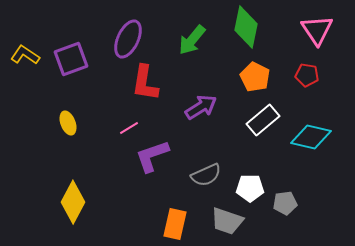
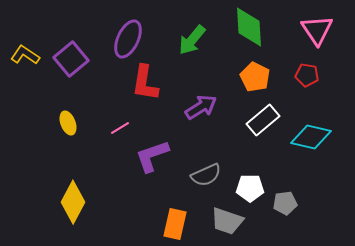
green diamond: moved 3 px right; rotated 15 degrees counterclockwise
purple square: rotated 20 degrees counterclockwise
pink line: moved 9 px left
